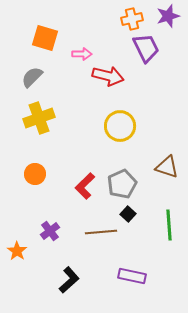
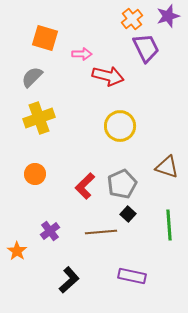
orange cross: rotated 25 degrees counterclockwise
